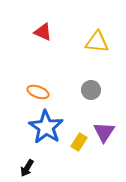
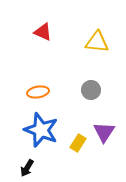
orange ellipse: rotated 30 degrees counterclockwise
blue star: moved 5 px left, 3 px down; rotated 12 degrees counterclockwise
yellow rectangle: moved 1 px left, 1 px down
